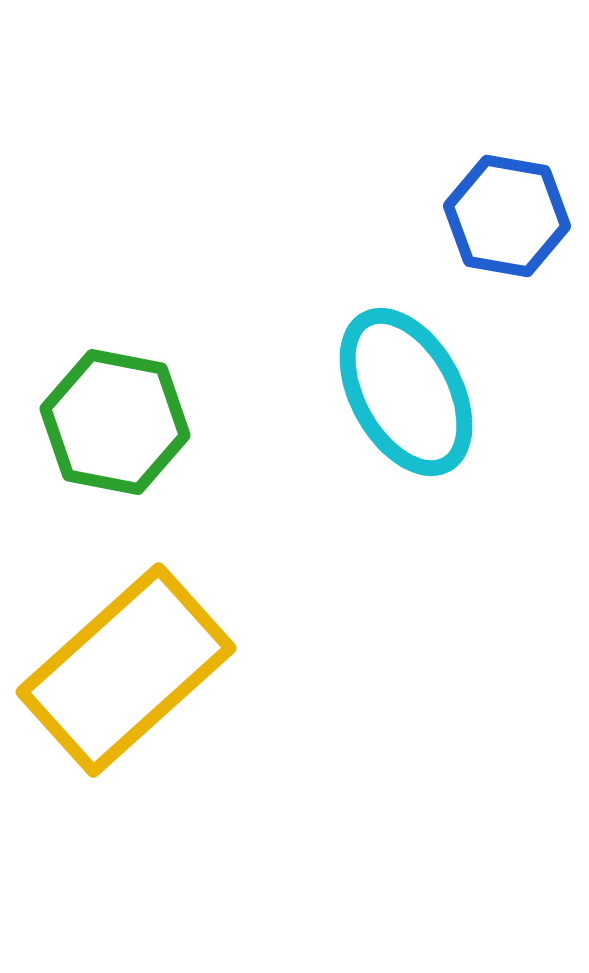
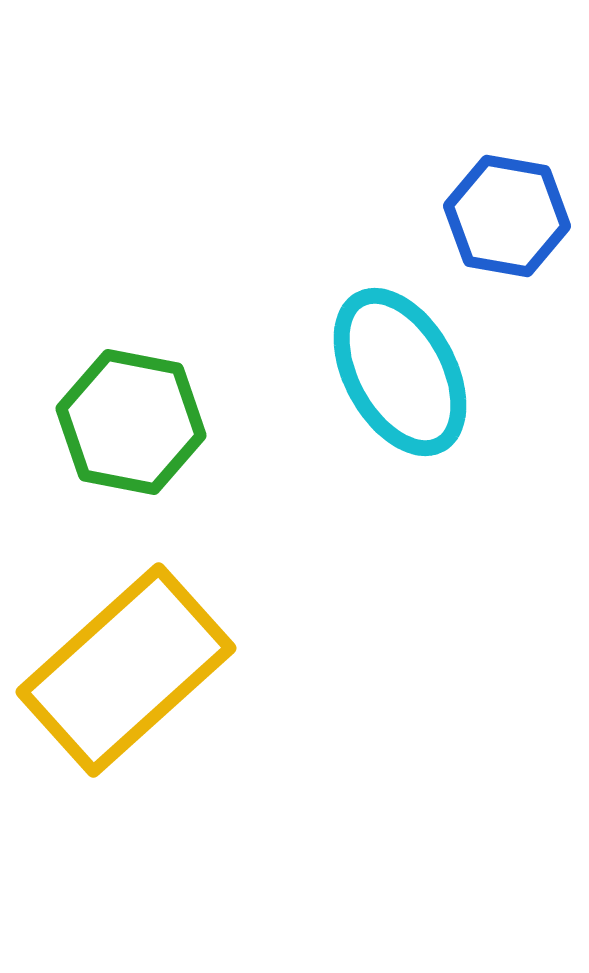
cyan ellipse: moved 6 px left, 20 px up
green hexagon: moved 16 px right
